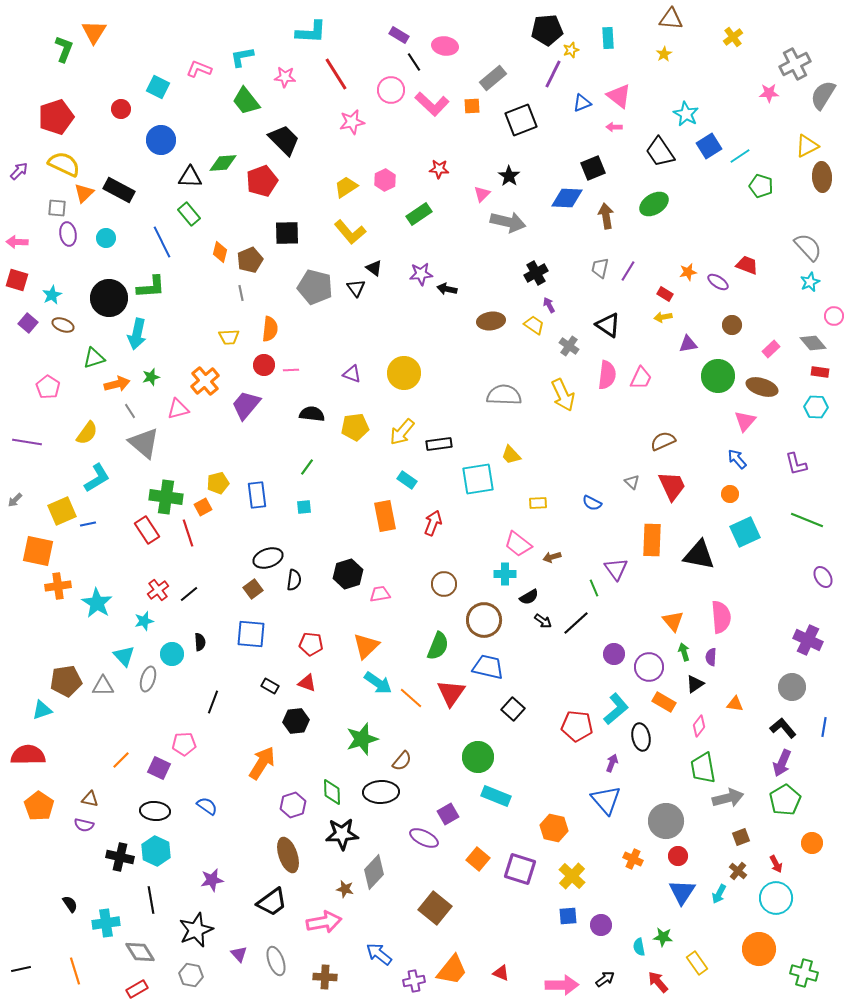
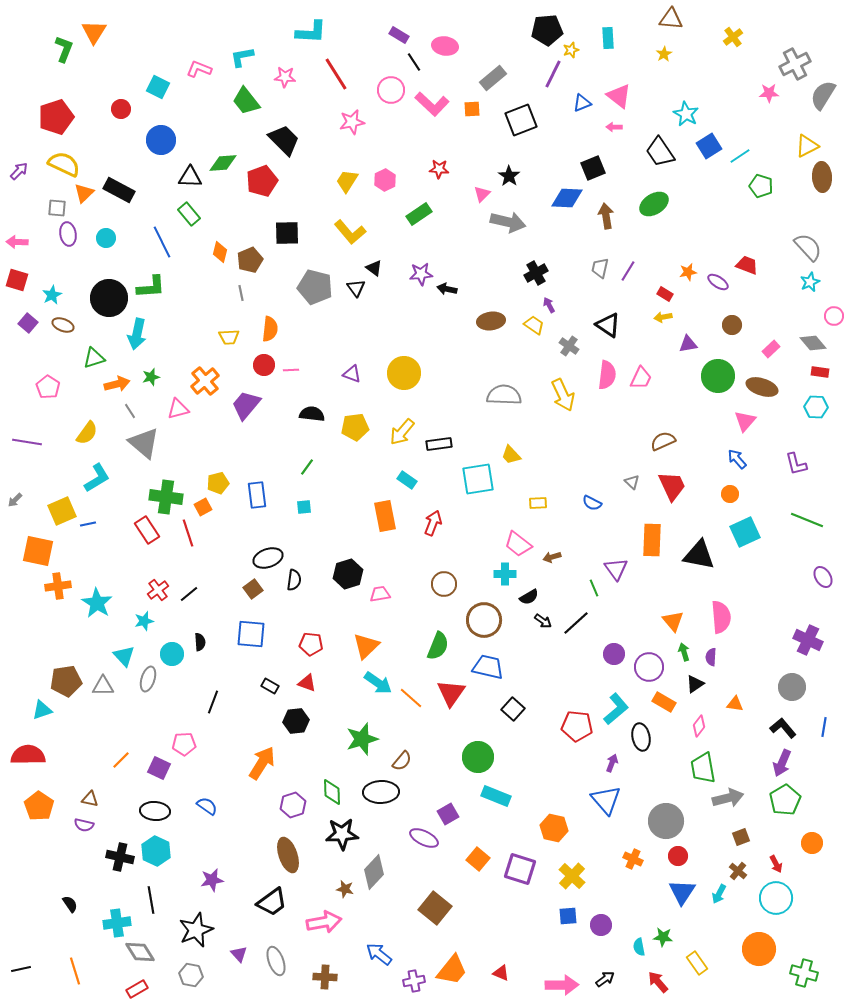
orange square at (472, 106): moved 3 px down
yellow trapezoid at (346, 187): moved 1 px right, 6 px up; rotated 25 degrees counterclockwise
cyan cross at (106, 923): moved 11 px right
